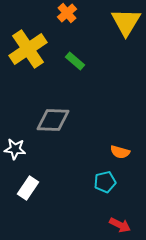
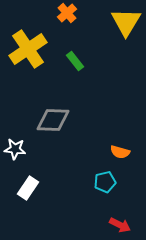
green rectangle: rotated 12 degrees clockwise
